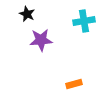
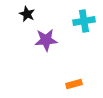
purple star: moved 5 px right
